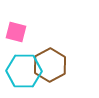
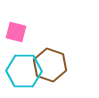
brown hexagon: rotated 12 degrees counterclockwise
